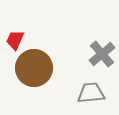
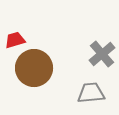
red trapezoid: rotated 50 degrees clockwise
